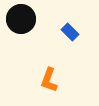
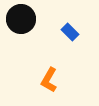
orange L-shape: rotated 10 degrees clockwise
